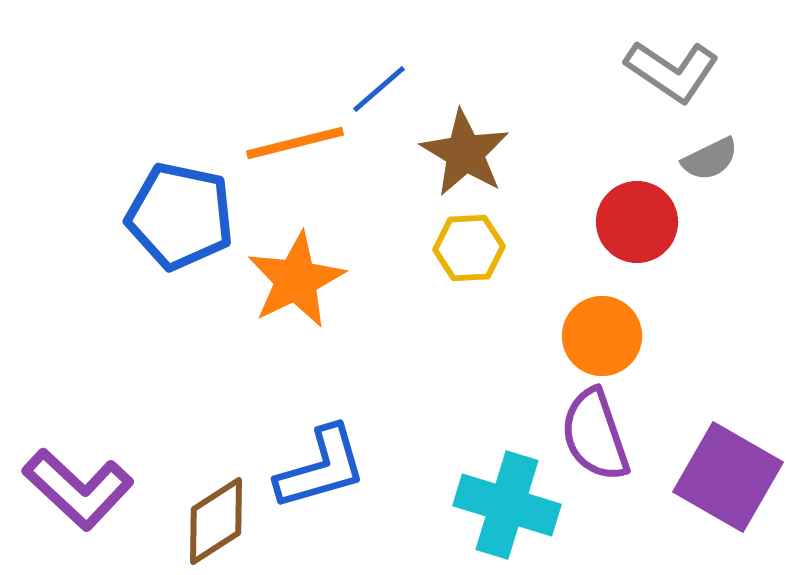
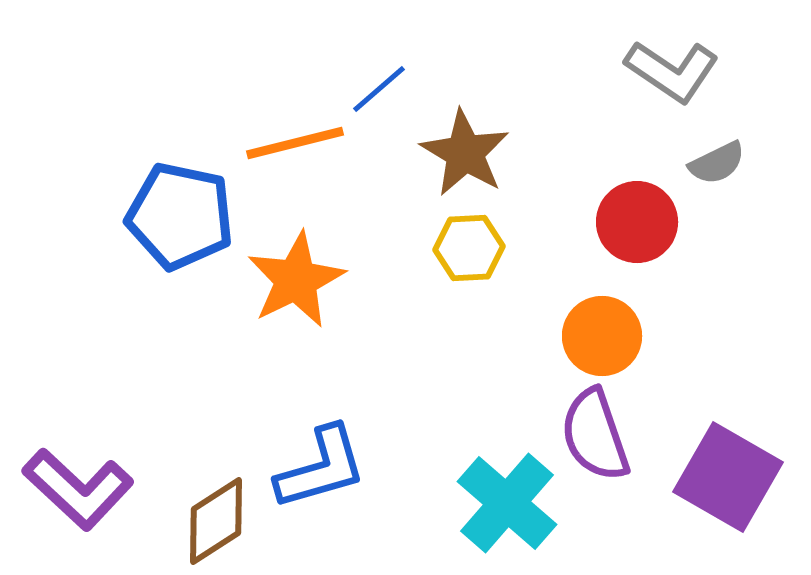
gray semicircle: moved 7 px right, 4 px down
cyan cross: moved 2 px up; rotated 24 degrees clockwise
